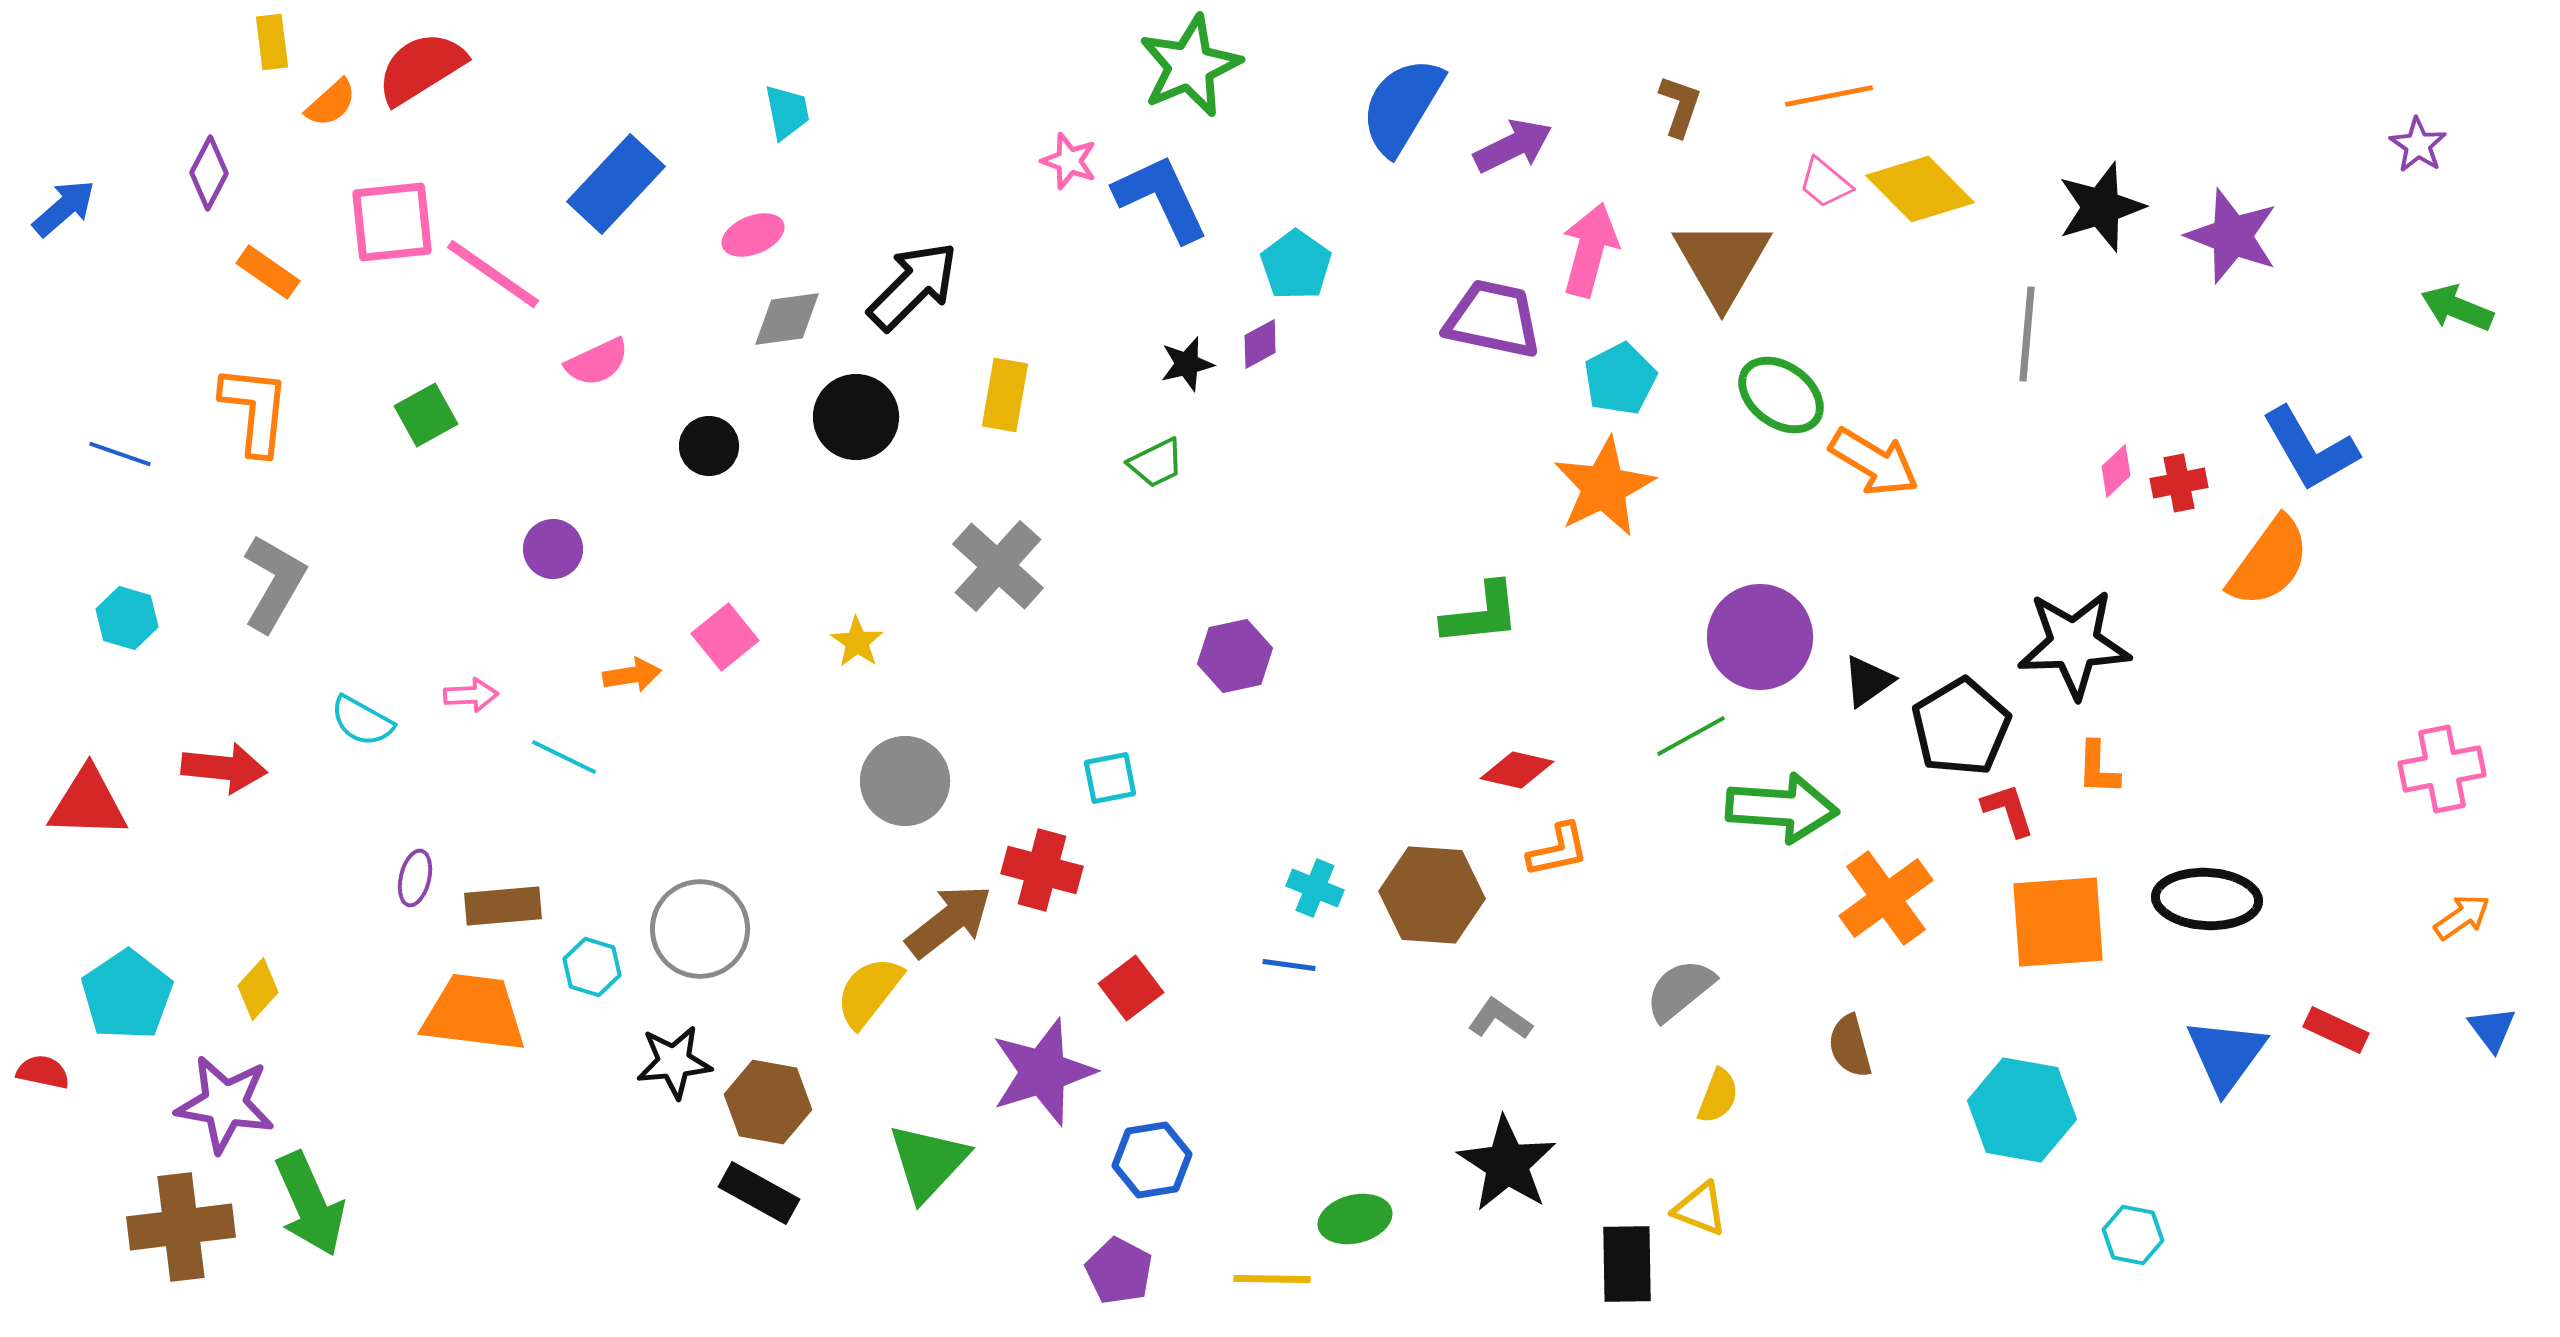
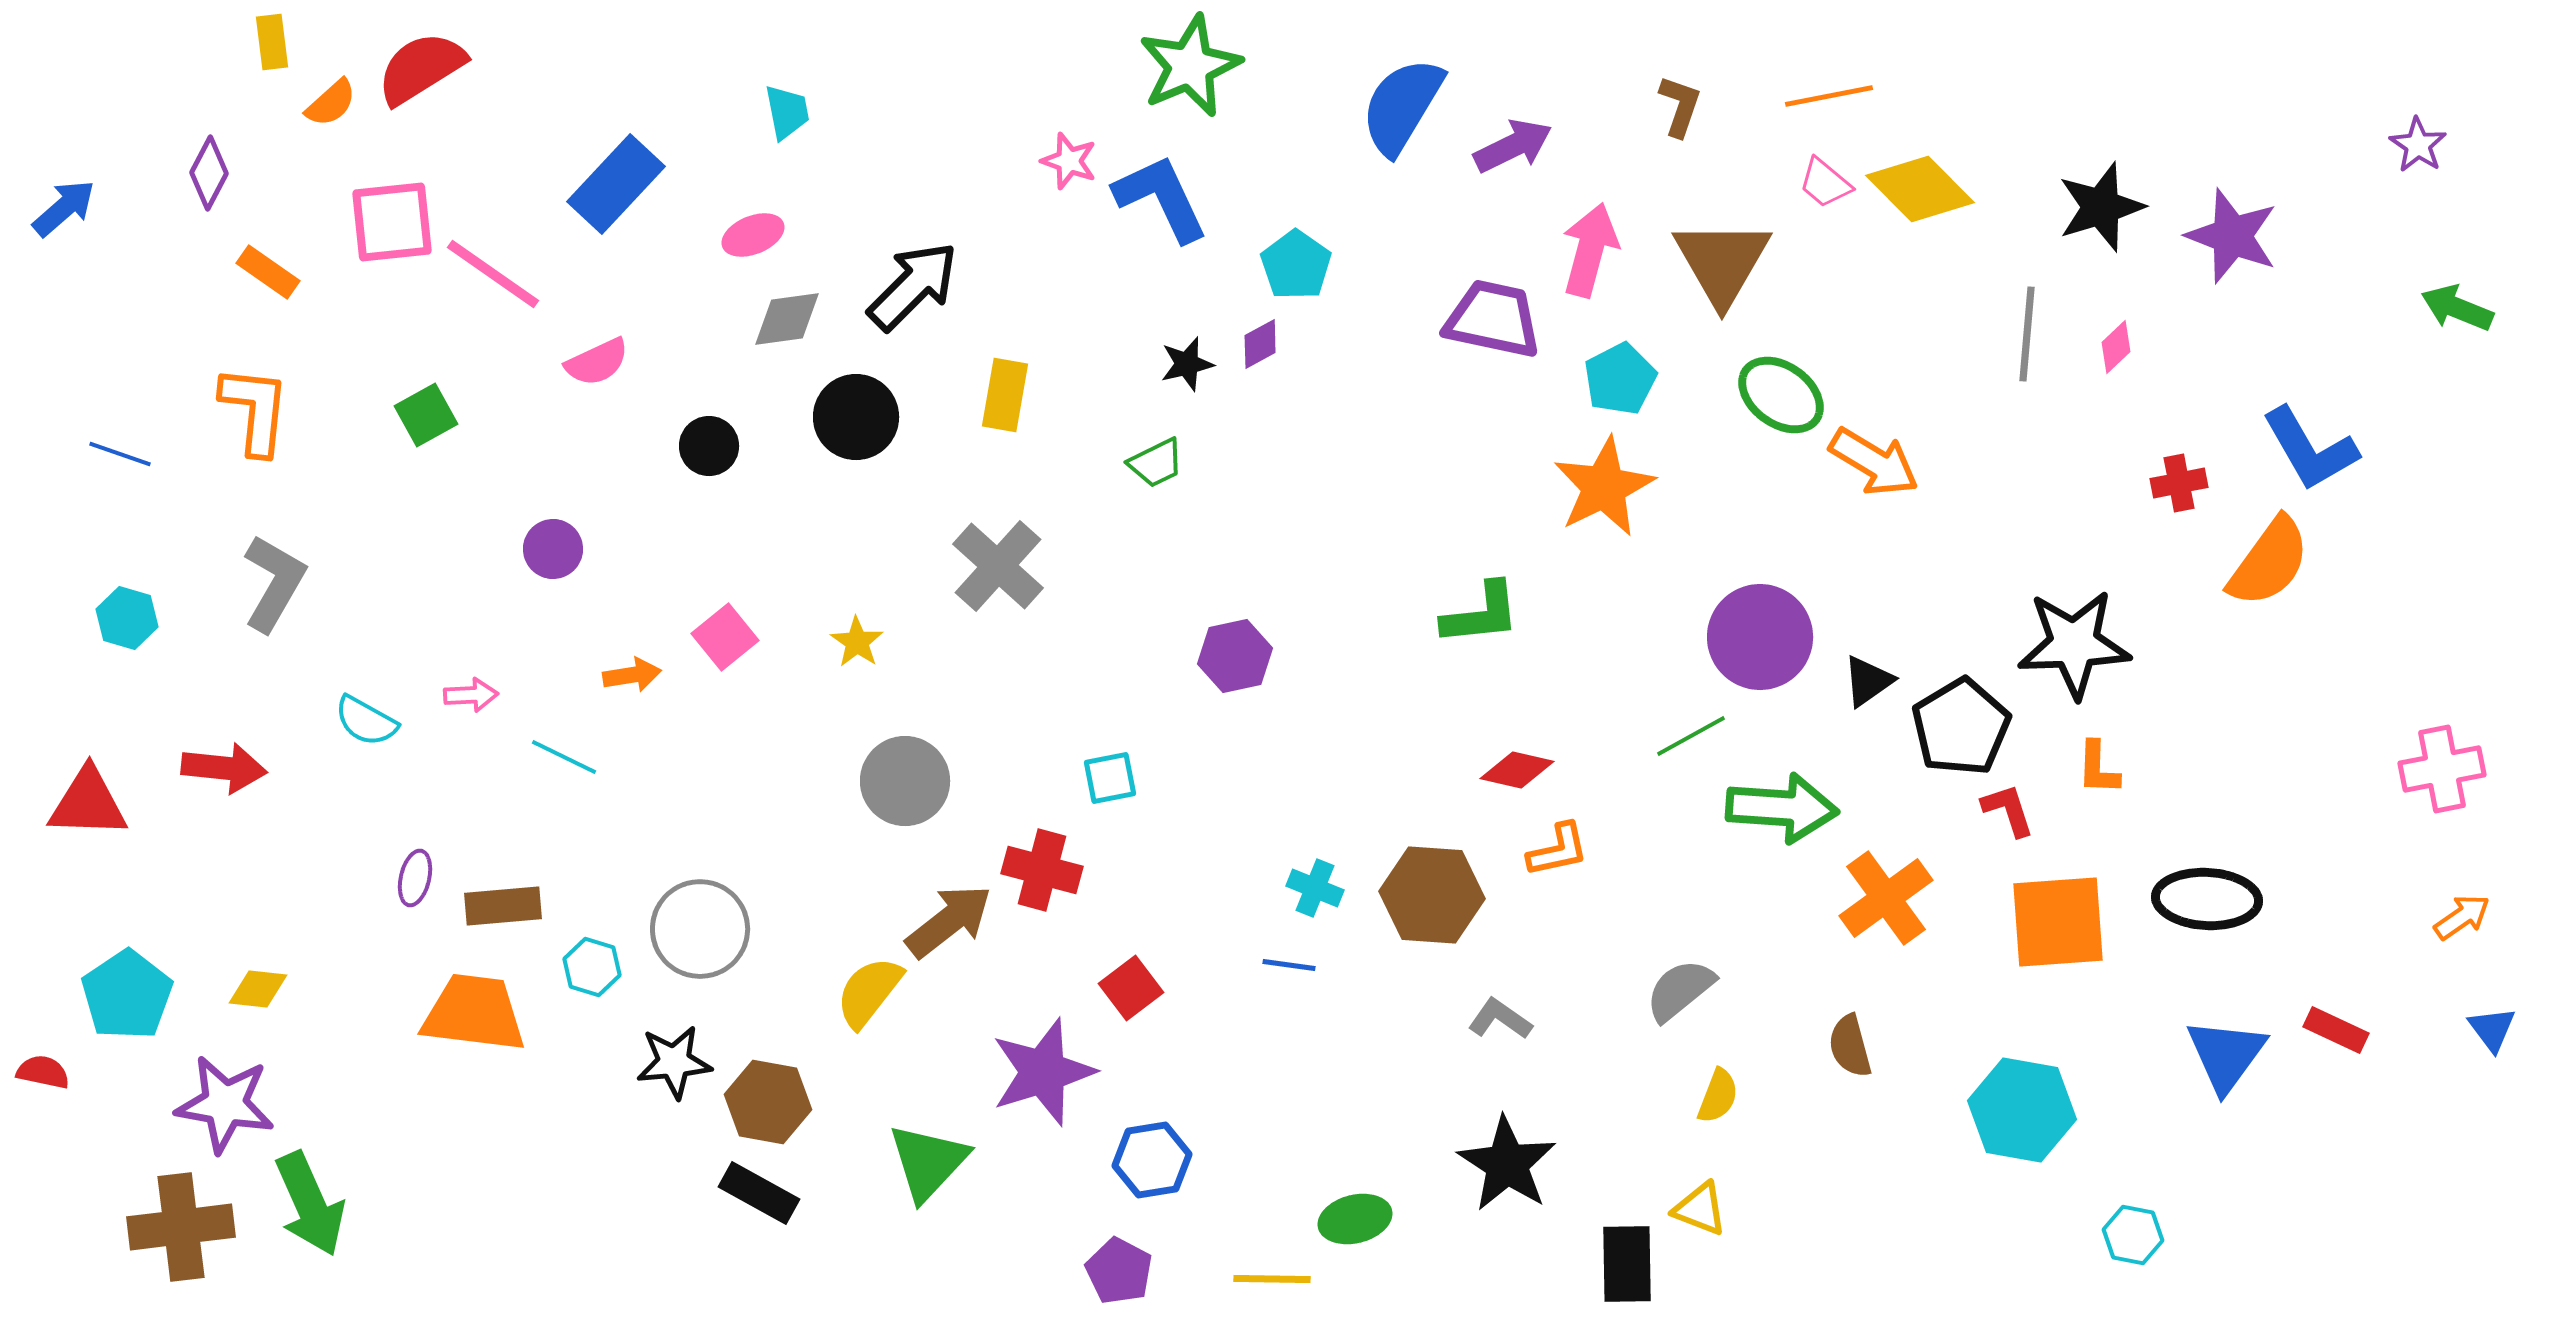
pink diamond at (2116, 471): moved 124 px up
cyan semicircle at (362, 721): moved 4 px right
yellow diamond at (258, 989): rotated 54 degrees clockwise
